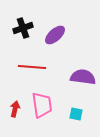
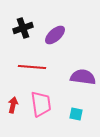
pink trapezoid: moved 1 px left, 1 px up
red arrow: moved 2 px left, 4 px up
